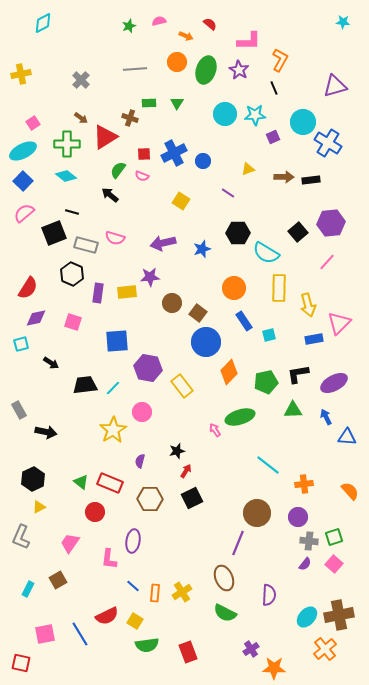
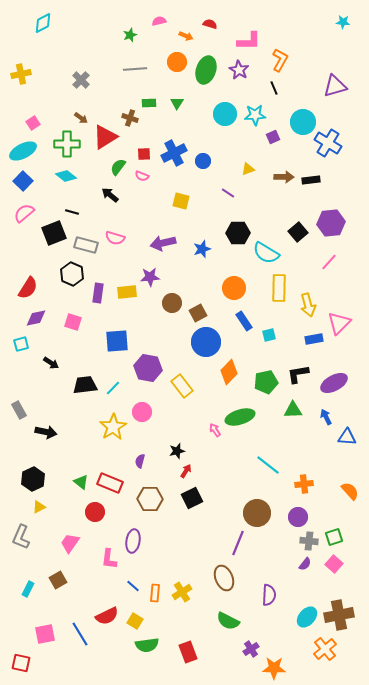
red semicircle at (210, 24): rotated 24 degrees counterclockwise
green star at (129, 26): moved 1 px right, 9 px down
green semicircle at (118, 170): moved 3 px up
yellow square at (181, 201): rotated 18 degrees counterclockwise
pink line at (327, 262): moved 2 px right
brown square at (198, 313): rotated 24 degrees clockwise
yellow star at (113, 430): moved 3 px up
green semicircle at (225, 613): moved 3 px right, 8 px down
